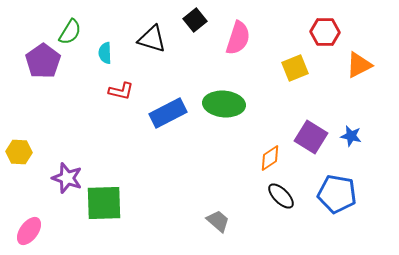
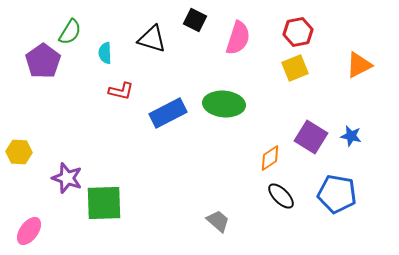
black square: rotated 25 degrees counterclockwise
red hexagon: moved 27 px left; rotated 12 degrees counterclockwise
